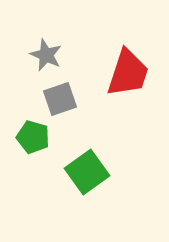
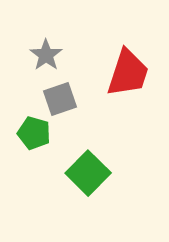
gray star: rotated 12 degrees clockwise
green pentagon: moved 1 px right, 4 px up
green square: moved 1 px right, 1 px down; rotated 9 degrees counterclockwise
